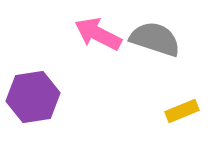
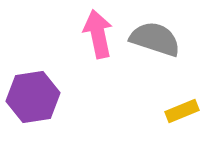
pink arrow: rotated 51 degrees clockwise
